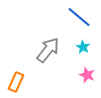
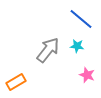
blue line: moved 2 px right, 2 px down
cyan star: moved 6 px left, 1 px up; rotated 24 degrees counterclockwise
orange rectangle: rotated 36 degrees clockwise
